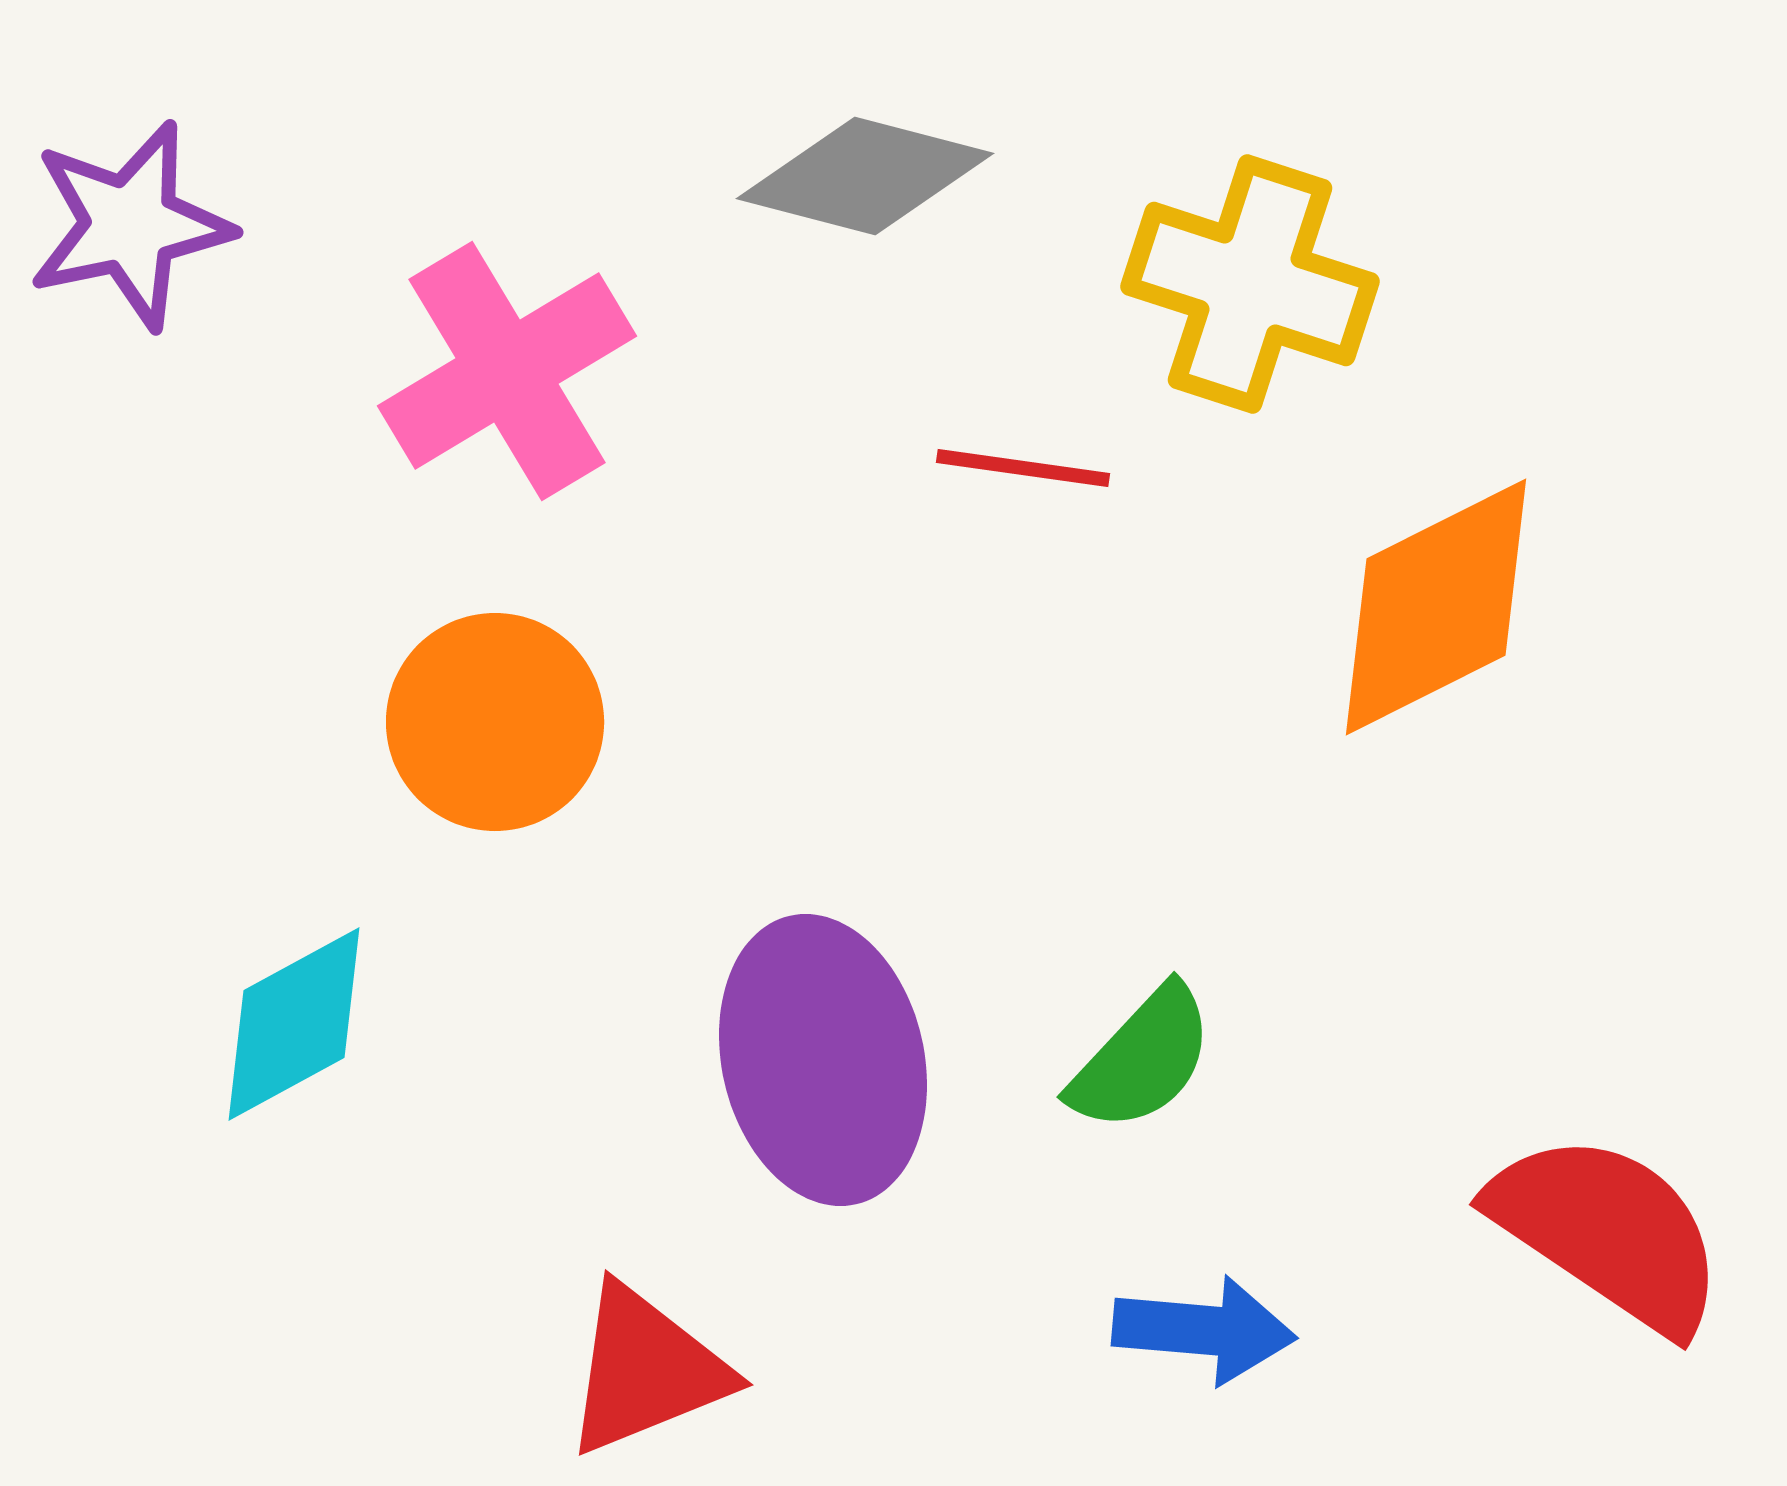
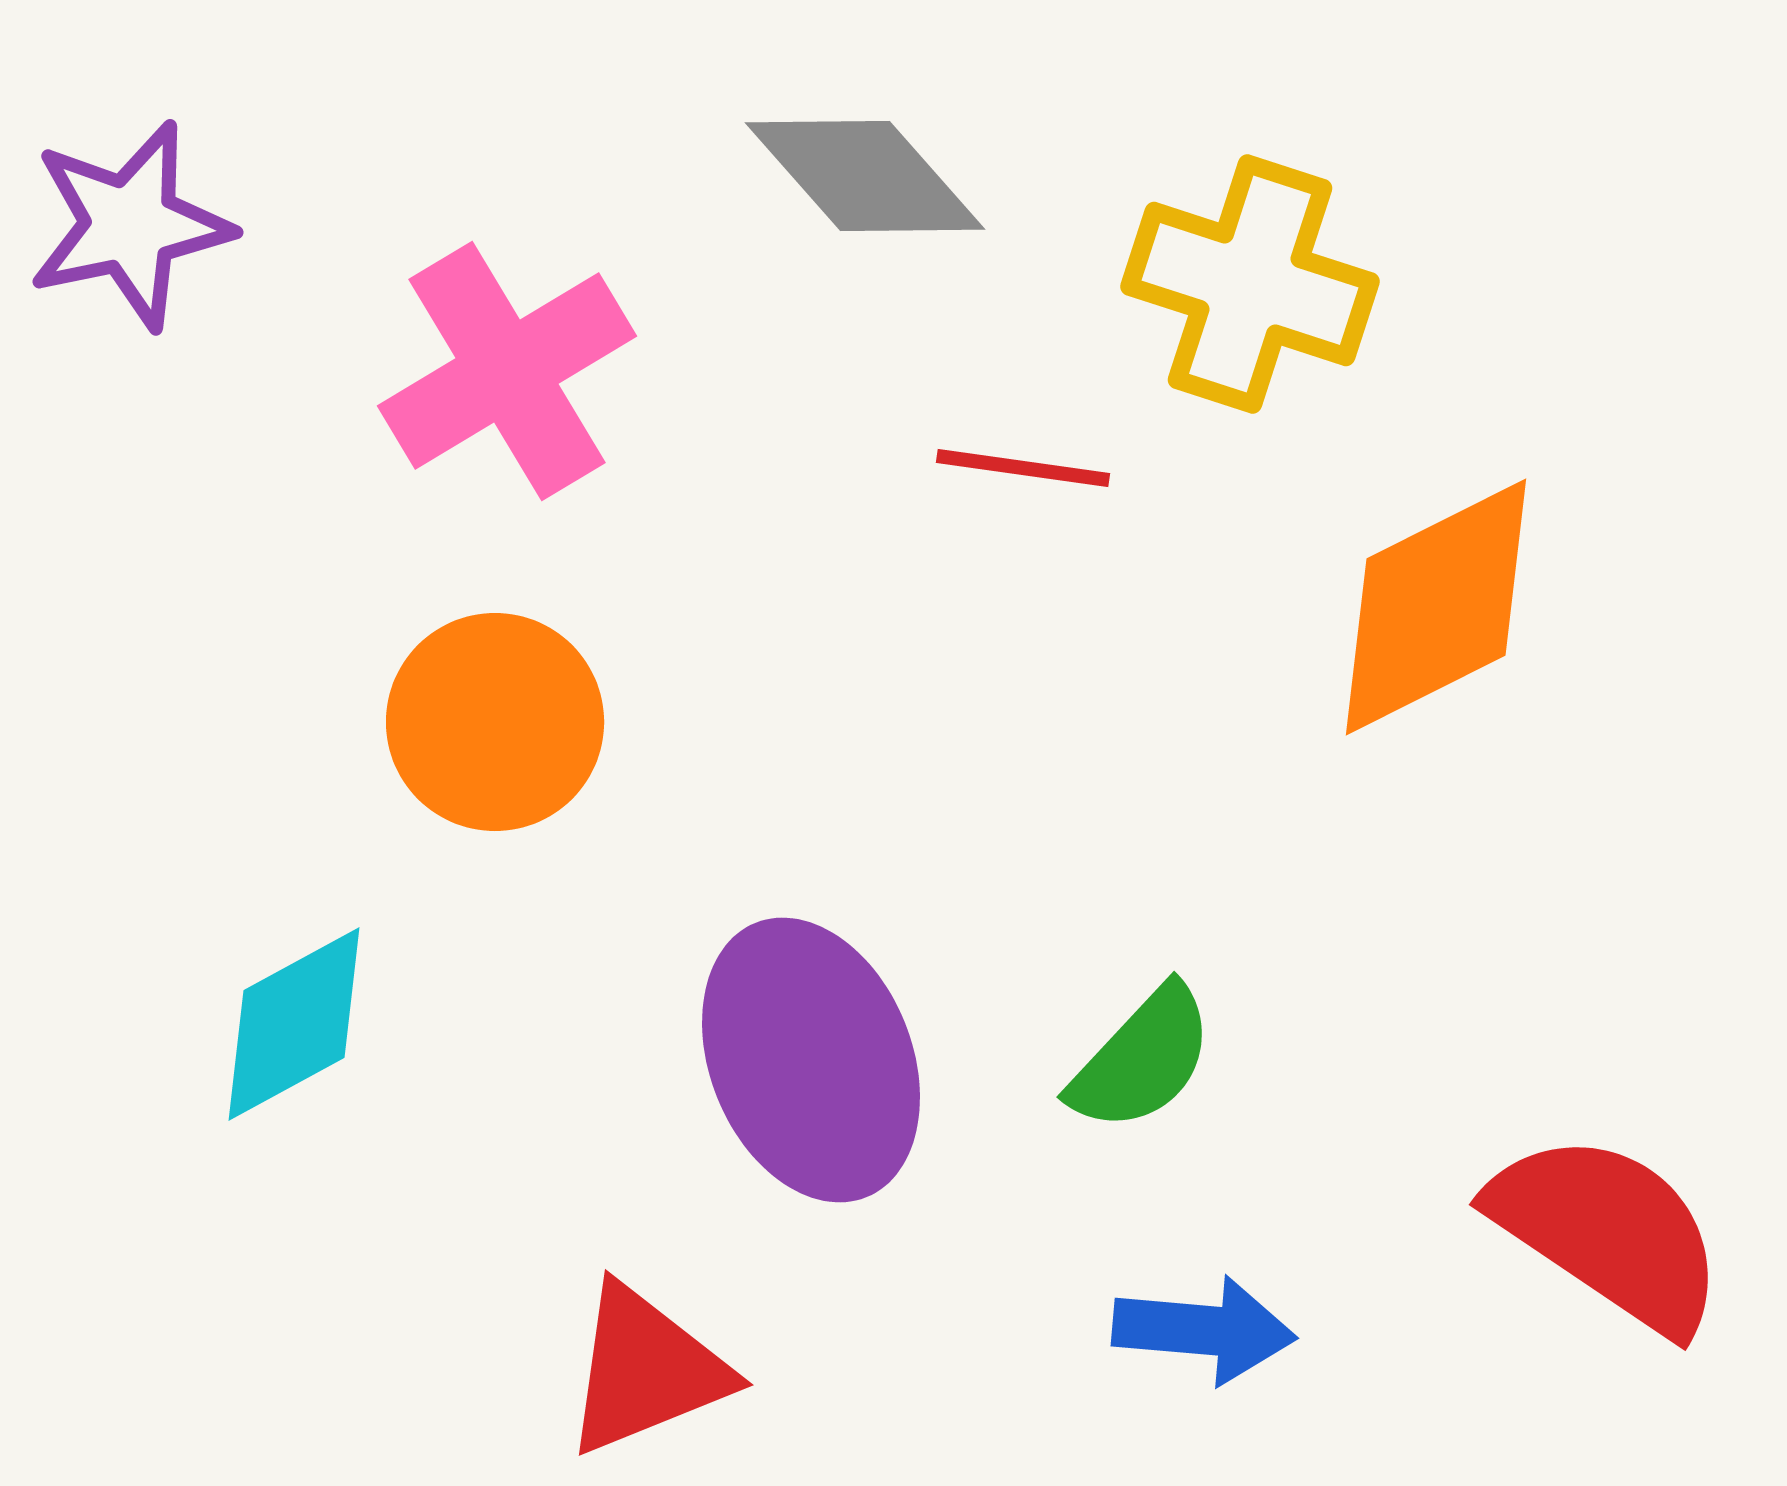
gray diamond: rotated 34 degrees clockwise
purple ellipse: moved 12 px left; rotated 9 degrees counterclockwise
